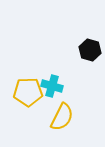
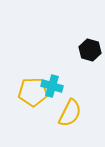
yellow pentagon: moved 5 px right
yellow semicircle: moved 8 px right, 4 px up
